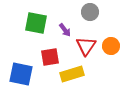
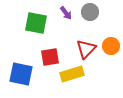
purple arrow: moved 1 px right, 17 px up
red triangle: moved 3 px down; rotated 10 degrees clockwise
